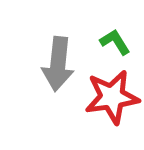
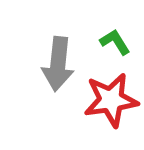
red star: moved 1 px left, 3 px down
